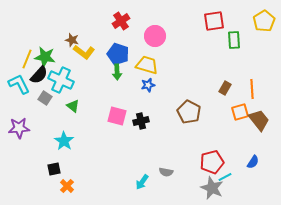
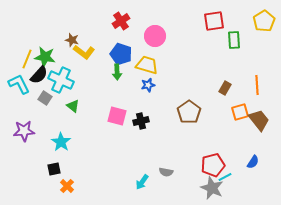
blue pentagon: moved 3 px right
orange line: moved 5 px right, 4 px up
brown pentagon: rotated 10 degrees clockwise
purple star: moved 5 px right, 3 px down
cyan star: moved 3 px left, 1 px down
red pentagon: moved 1 px right, 3 px down
